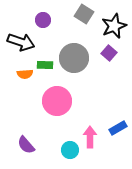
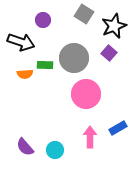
pink circle: moved 29 px right, 7 px up
purple semicircle: moved 1 px left, 2 px down
cyan circle: moved 15 px left
